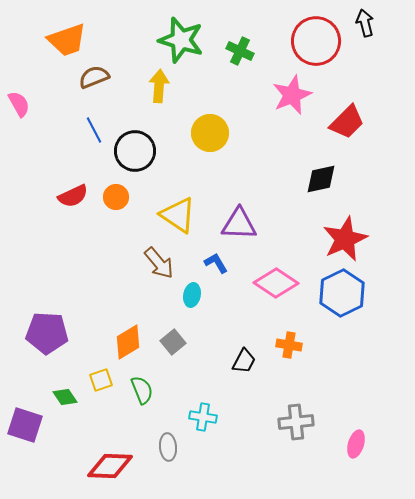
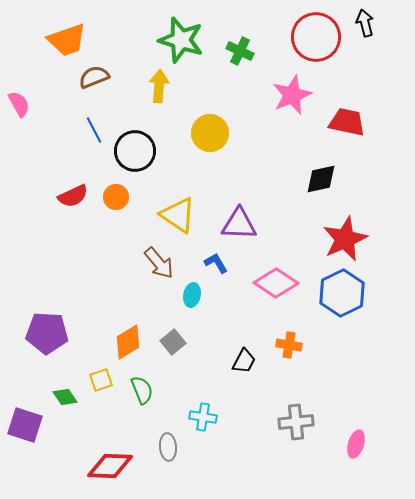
red circle: moved 4 px up
red trapezoid: rotated 123 degrees counterclockwise
